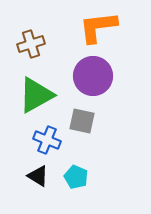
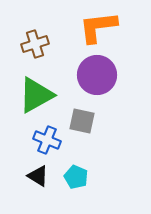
brown cross: moved 4 px right
purple circle: moved 4 px right, 1 px up
